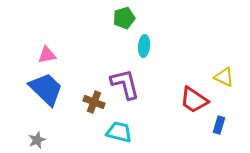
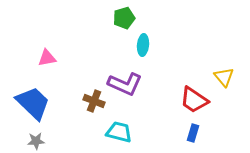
cyan ellipse: moved 1 px left, 1 px up
pink triangle: moved 3 px down
yellow triangle: rotated 25 degrees clockwise
purple L-shape: rotated 128 degrees clockwise
blue trapezoid: moved 13 px left, 14 px down
brown cross: moved 1 px up
blue rectangle: moved 26 px left, 8 px down
gray star: moved 1 px left, 1 px down; rotated 18 degrees clockwise
